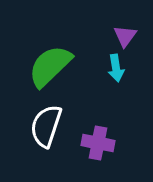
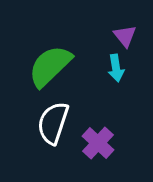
purple triangle: rotated 15 degrees counterclockwise
white semicircle: moved 7 px right, 3 px up
purple cross: rotated 32 degrees clockwise
